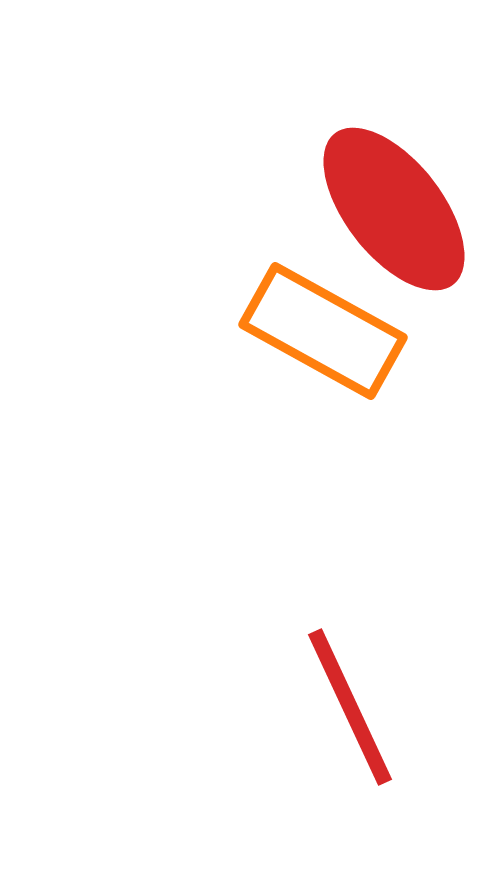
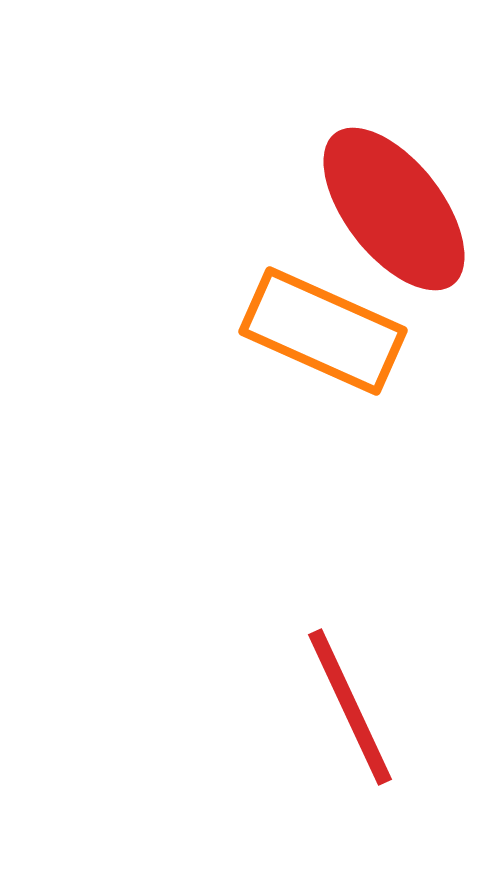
orange rectangle: rotated 5 degrees counterclockwise
